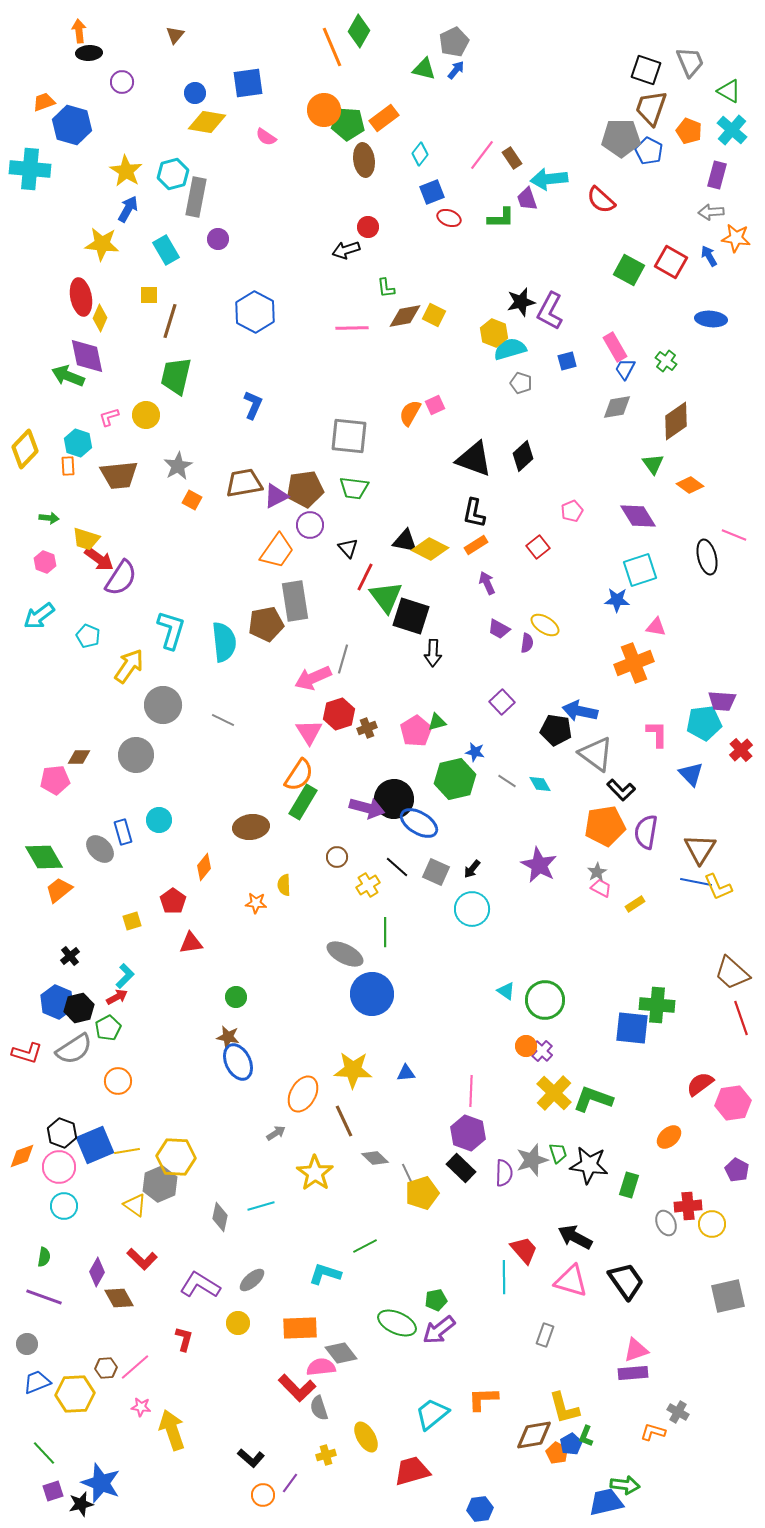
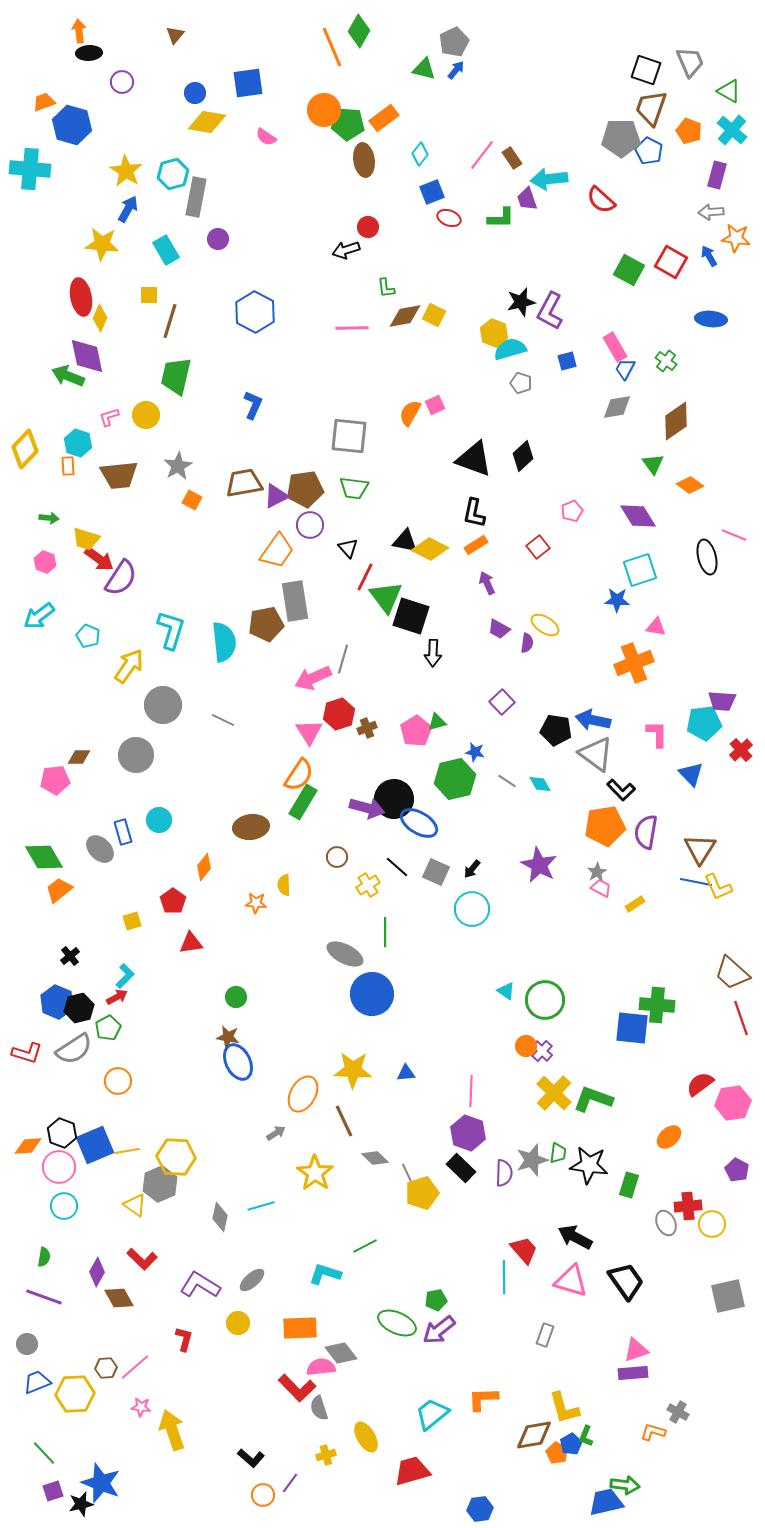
blue arrow at (580, 711): moved 13 px right, 9 px down
green trapezoid at (558, 1153): rotated 25 degrees clockwise
orange diamond at (22, 1156): moved 6 px right, 10 px up; rotated 16 degrees clockwise
